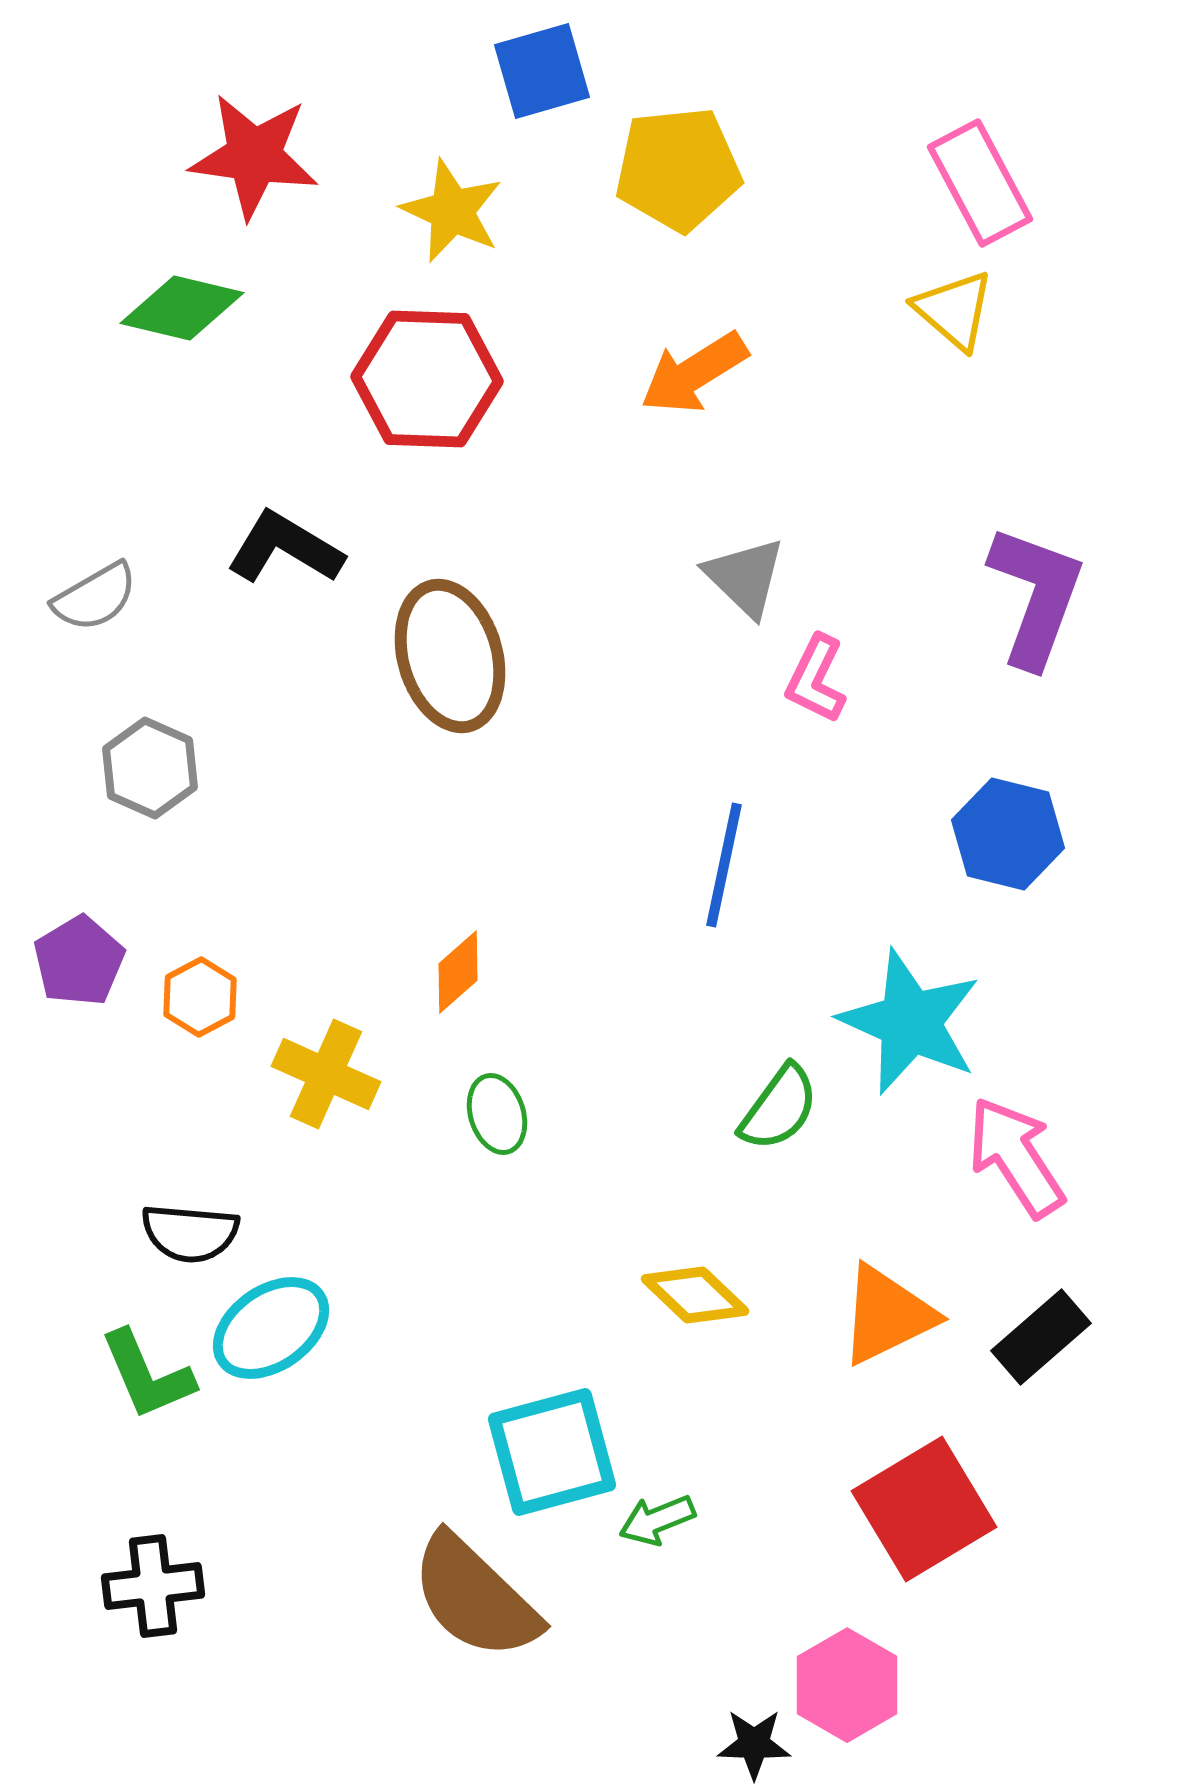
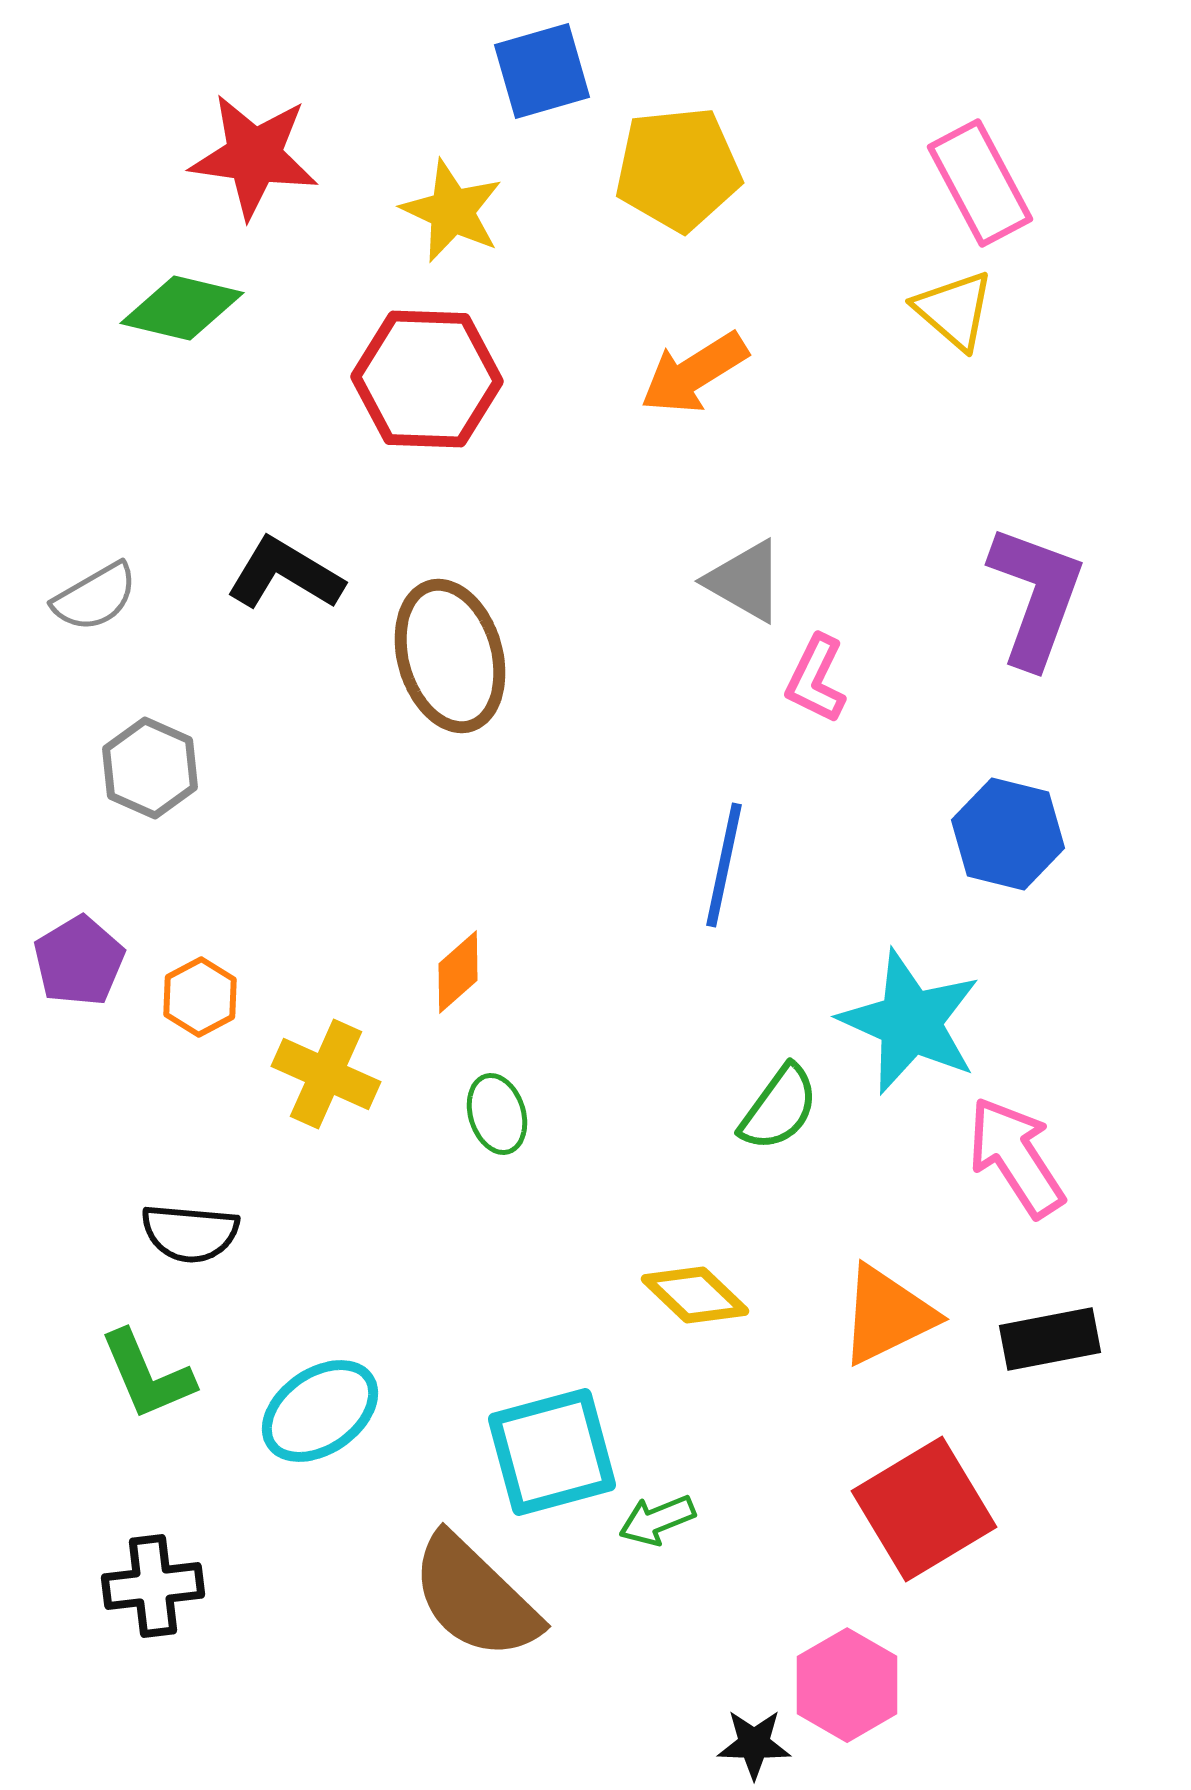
black L-shape: moved 26 px down
gray triangle: moved 4 px down; rotated 14 degrees counterclockwise
cyan ellipse: moved 49 px right, 83 px down
black rectangle: moved 9 px right, 2 px down; rotated 30 degrees clockwise
